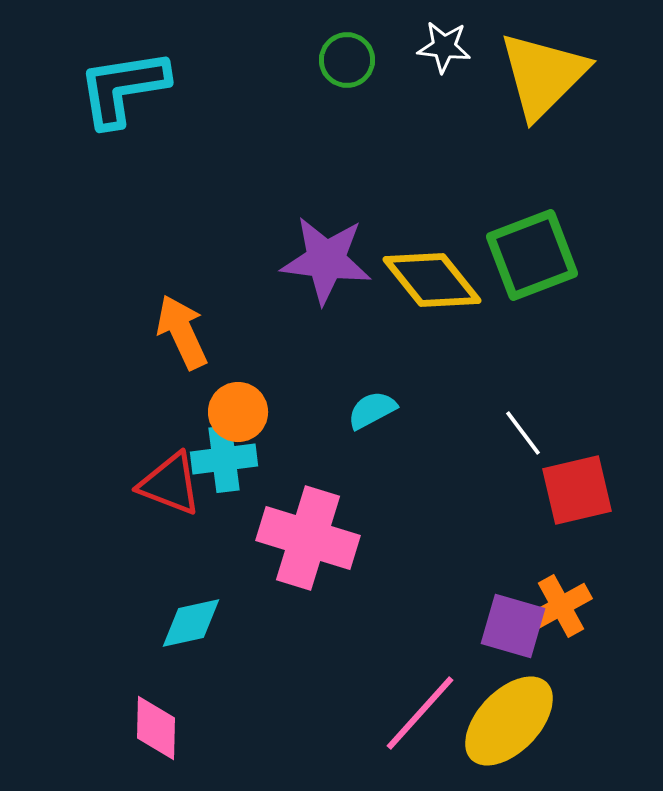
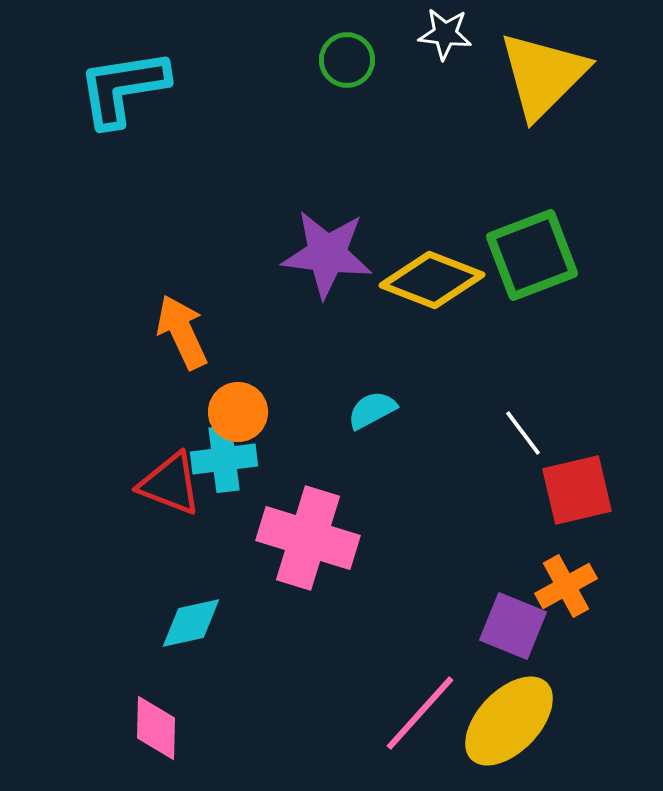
white star: moved 1 px right, 13 px up
purple star: moved 1 px right, 6 px up
yellow diamond: rotated 30 degrees counterclockwise
orange cross: moved 5 px right, 20 px up
purple square: rotated 6 degrees clockwise
